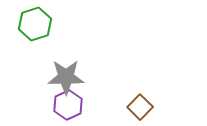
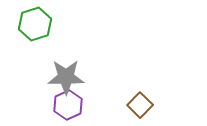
brown square: moved 2 px up
